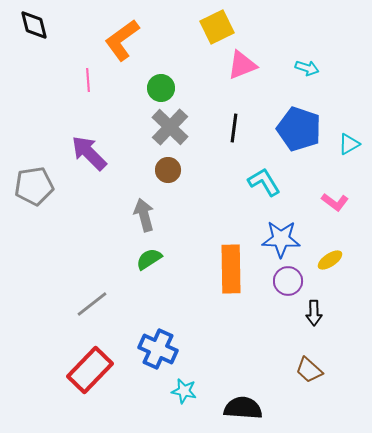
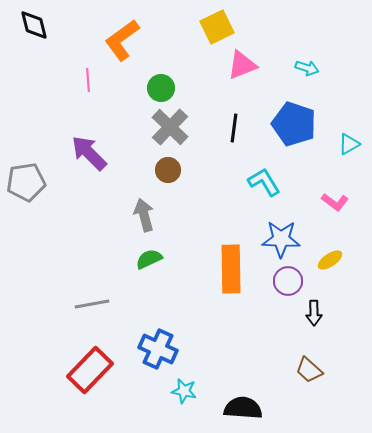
blue pentagon: moved 5 px left, 5 px up
gray pentagon: moved 8 px left, 4 px up
green semicircle: rotated 8 degrees clockwise
gray line: rotated 28 degrees clockwise
